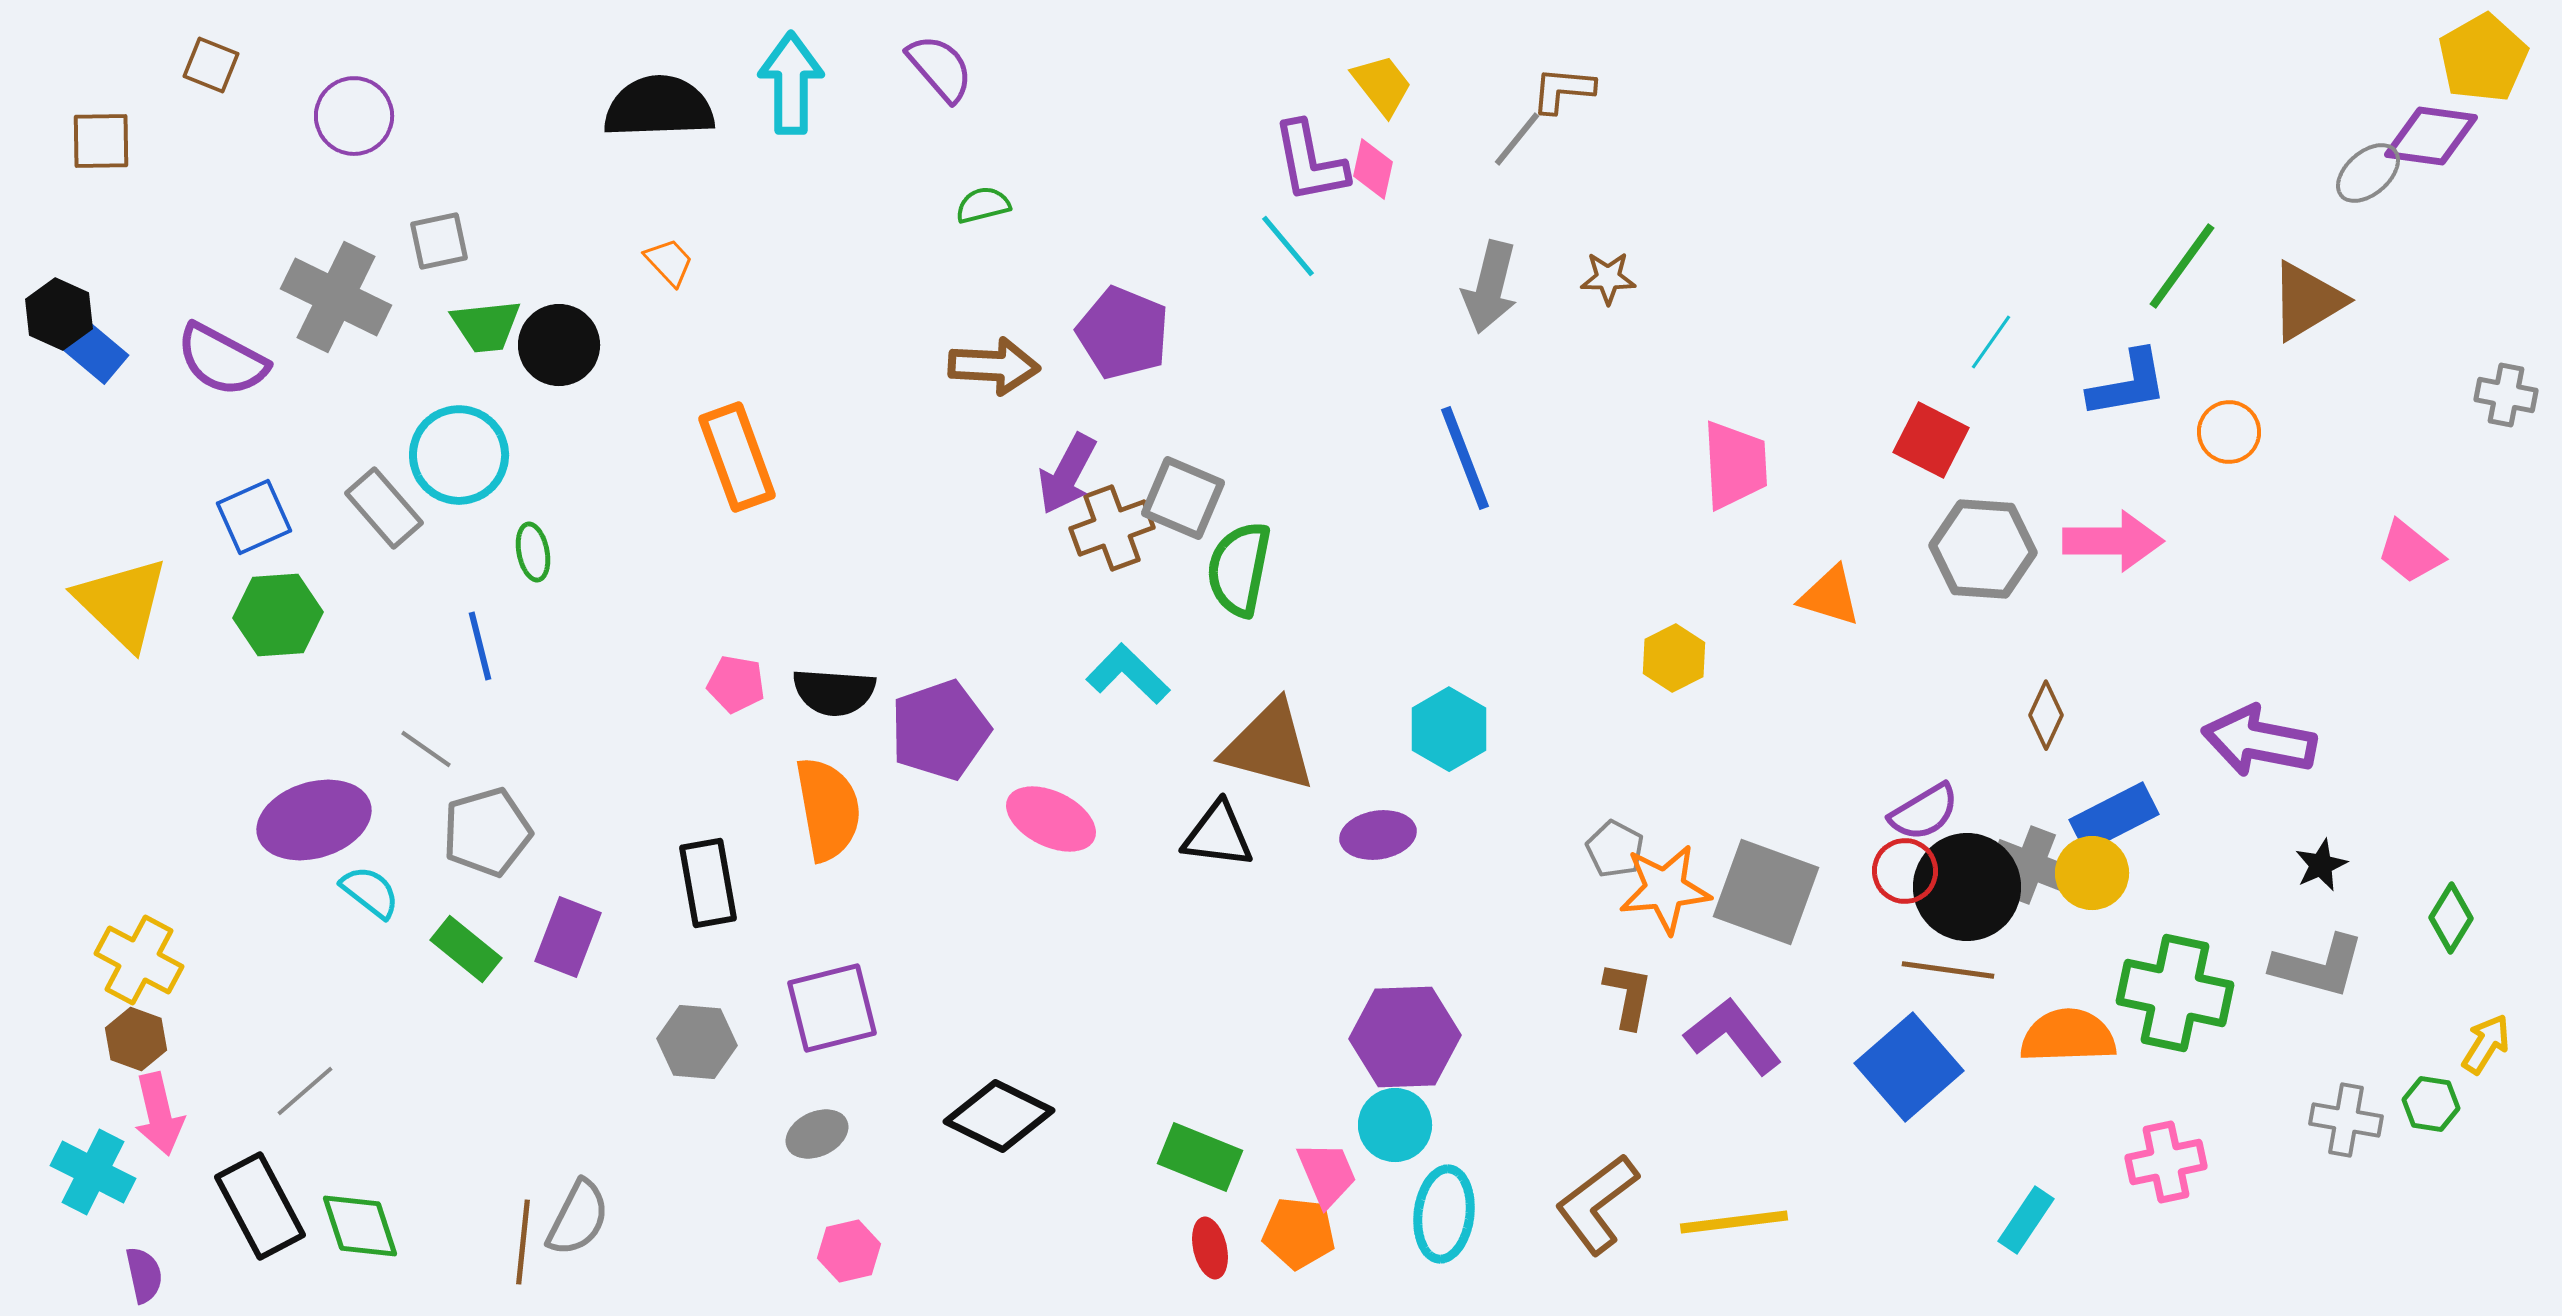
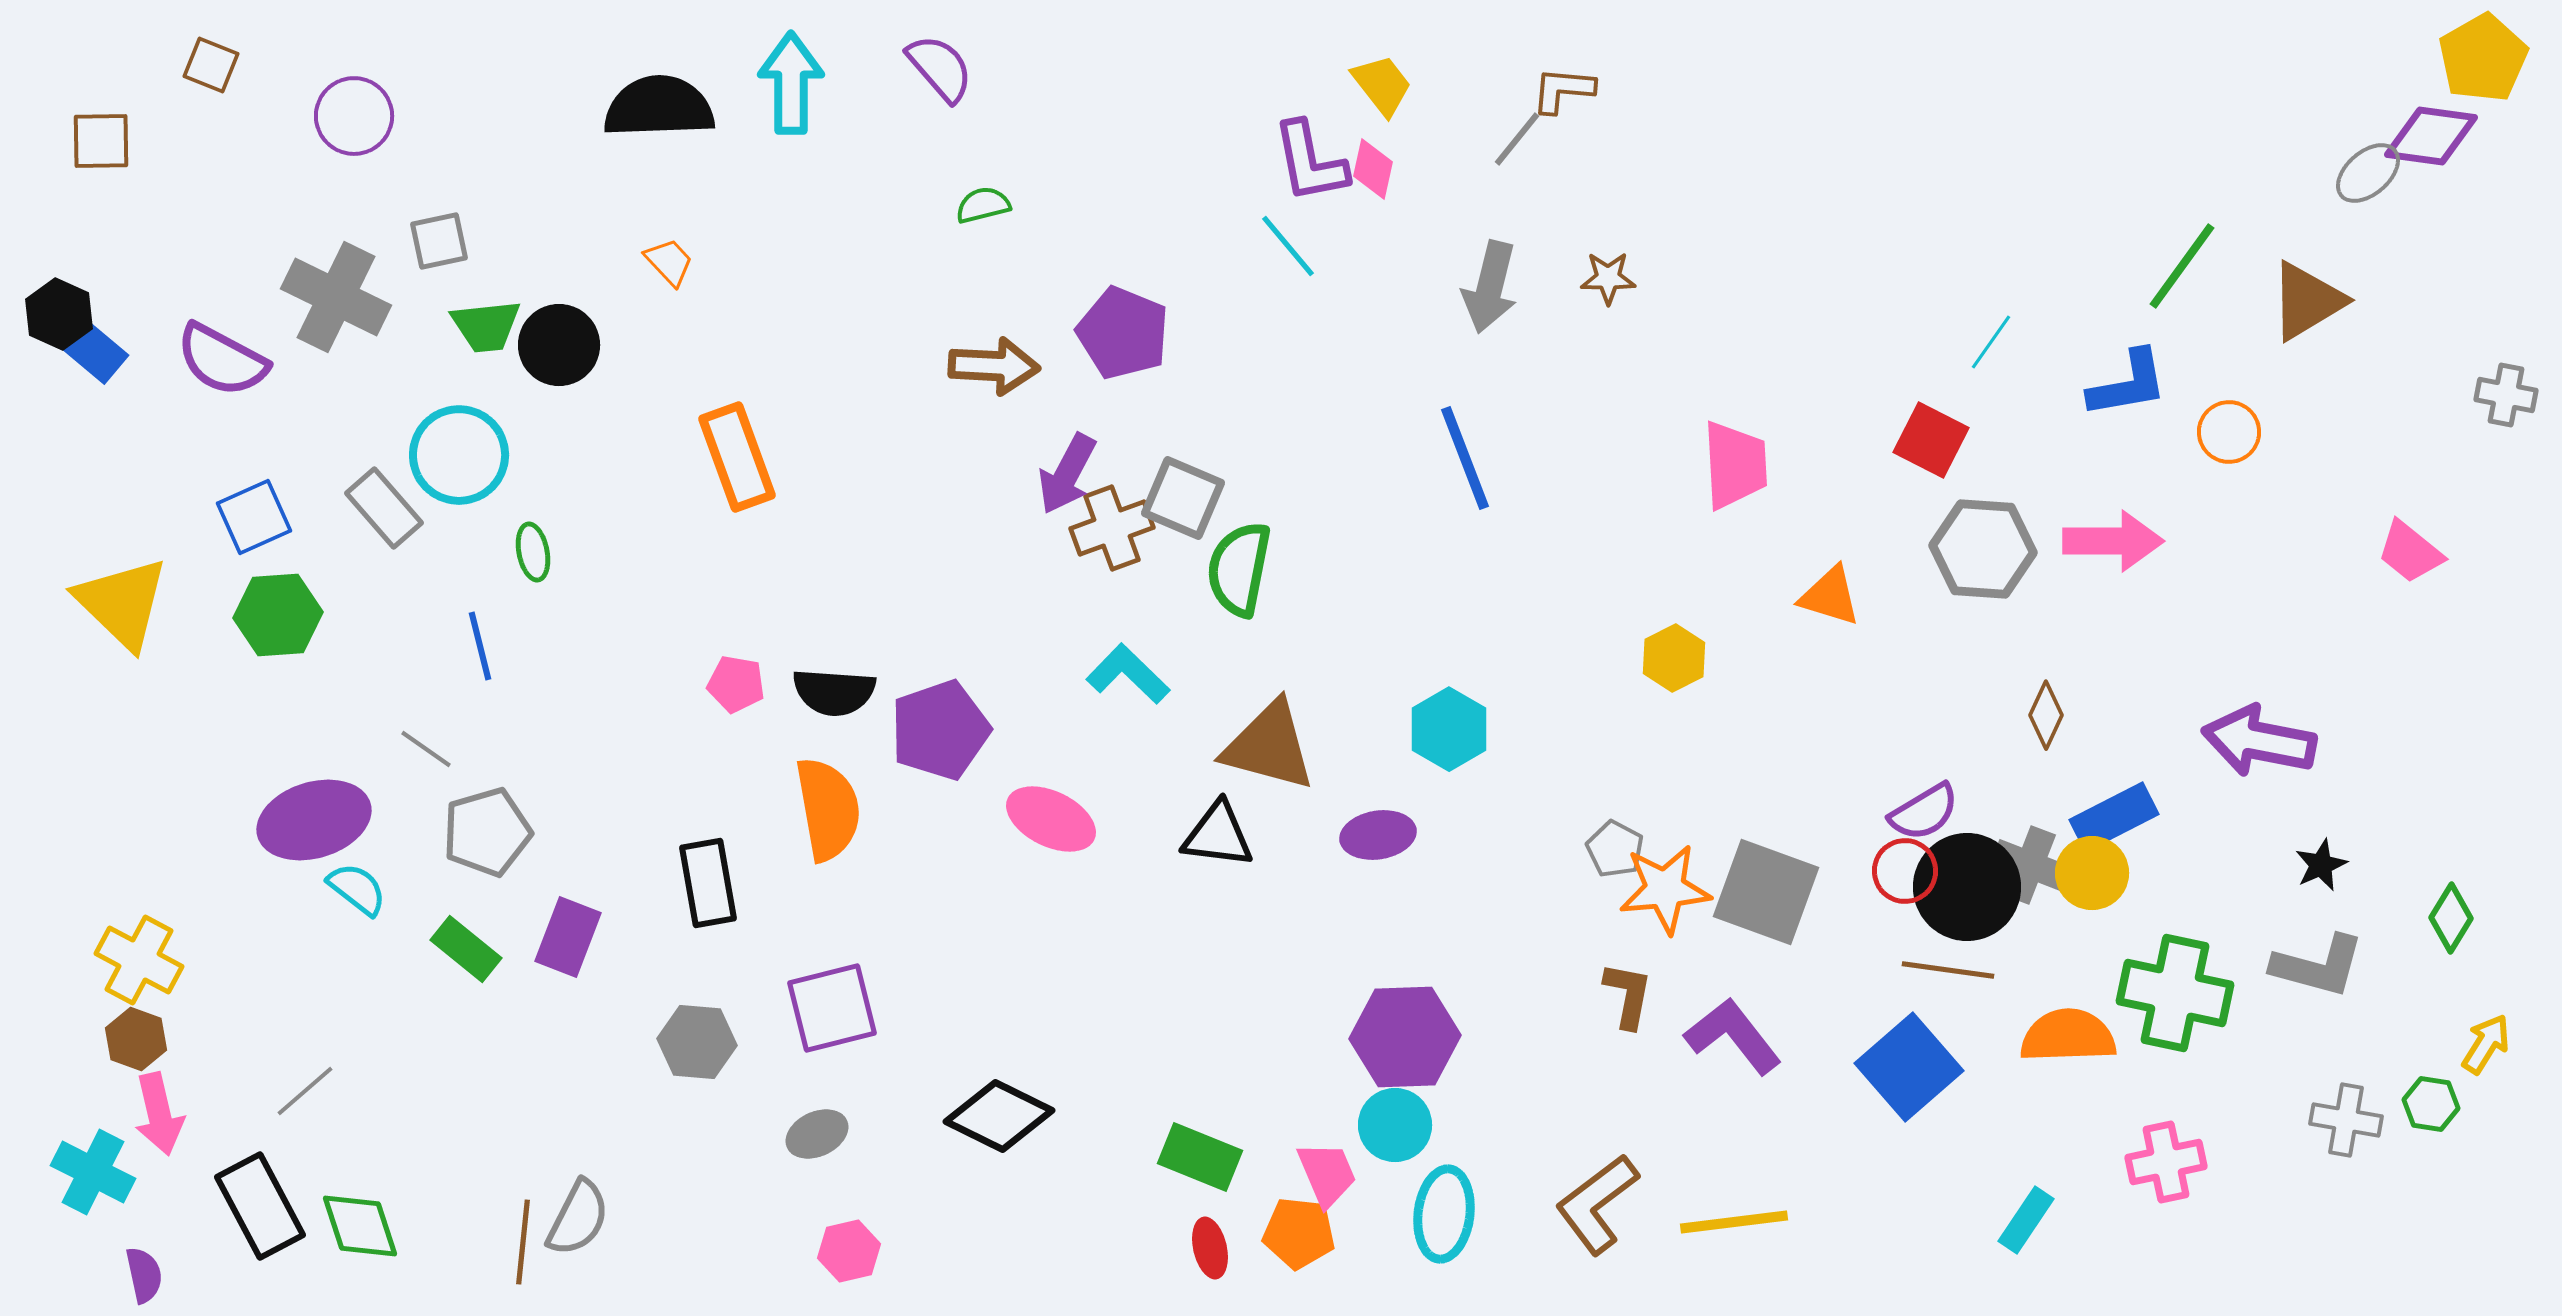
cyan semicircle at (370, 892): moved 13 px left, 3 px up
